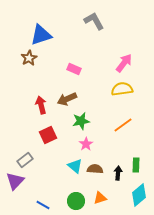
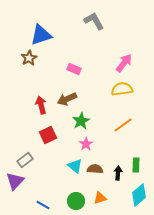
green star: rotated 18 degrees counterclockwise
